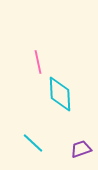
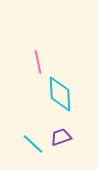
cyan line: moved 1 px down
purple trapezoid: moved 20 px left, 12 px up
